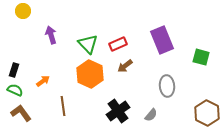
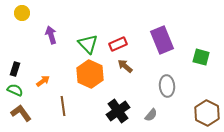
yellow circle: moved 1 px left, 2 px down
brown arrow: rotated 77 degrees clockwise
black rectangle: moved 1 px right, 1 px up
